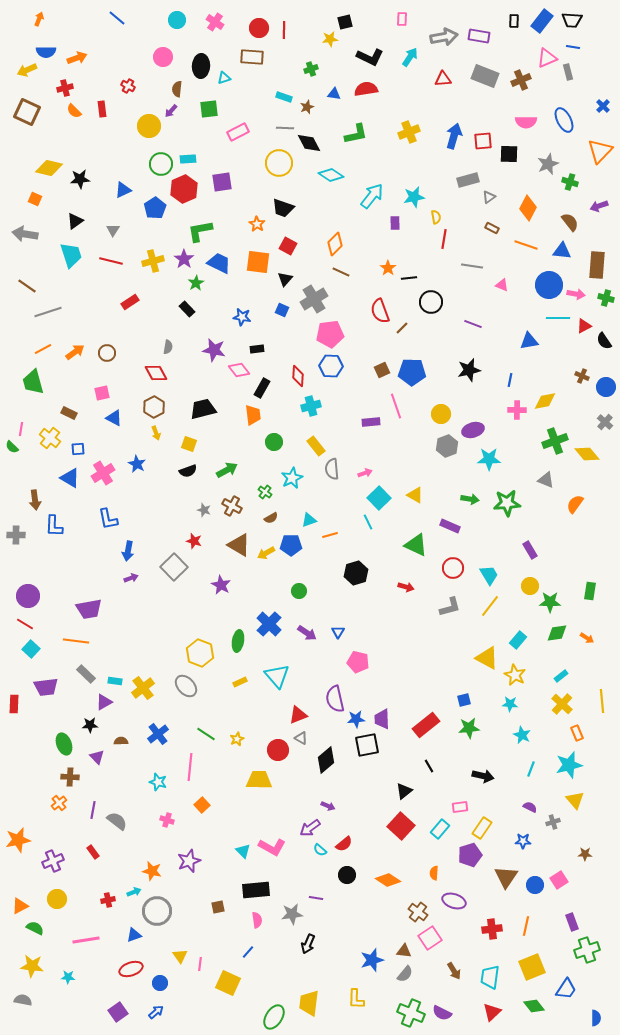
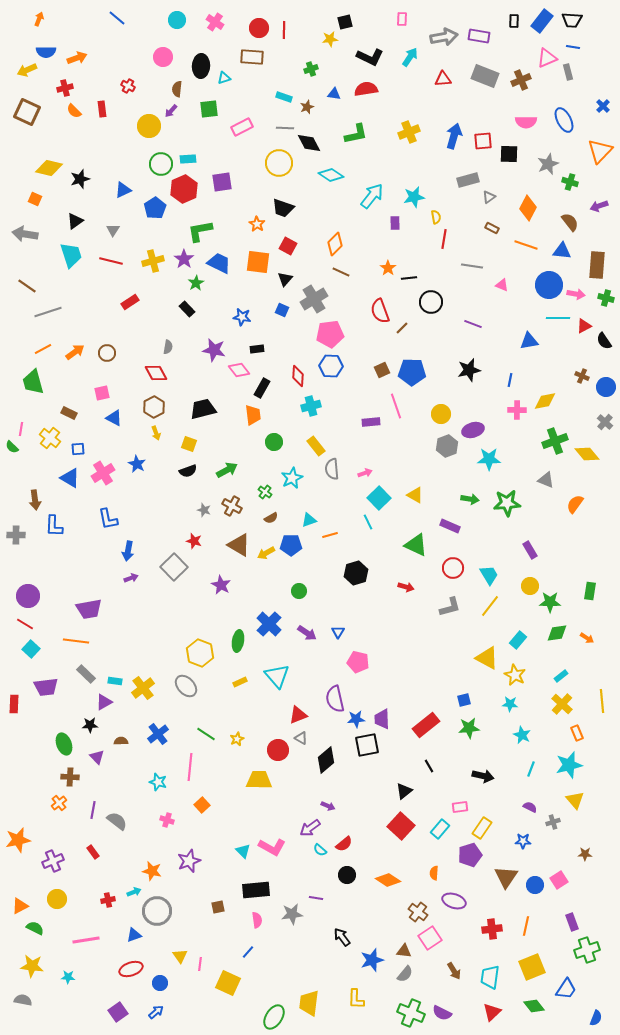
pink rectangle at (238, 132): moved 4 px right, 5 px up
black star at (80, 179): rotated 12 degrees counterclockwise
black arrow at (308, 944): moved 34 px right, 7 px up; rotated 120 degrees clockwise
blue semicircle at (596, 1018): rotated 21 degrees clockwise
